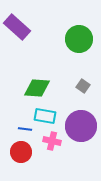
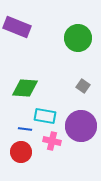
purple rectangle: rotated 20 degrees counterclockwise
green circle: moved 1 px left, 1 px up
green diamond: moved 12 px left
